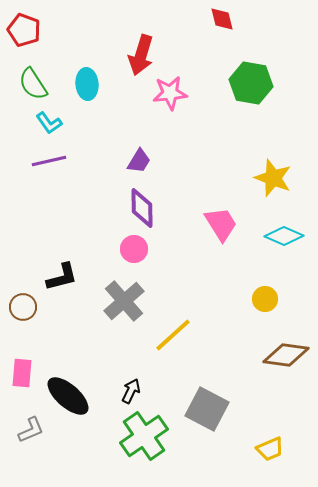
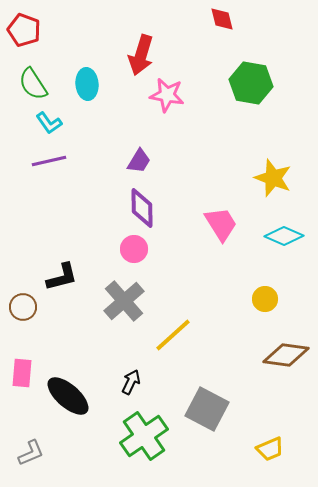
pink star: moved 3 px left, 2 px down; rotated 16 degrees clockwise
black arrow: moved 9 px up
gray L-shape: moved 23 px down
